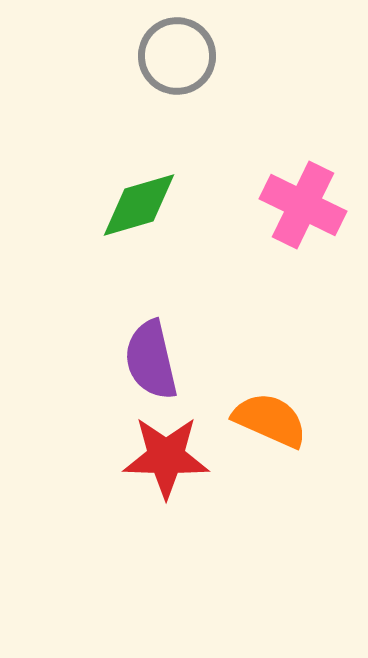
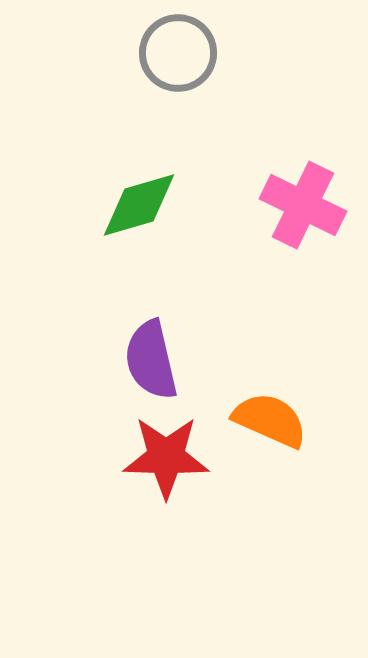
gray circle: moved 1 px right, 3 px up
